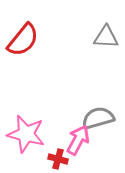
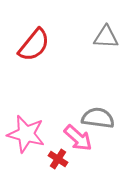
red semicircle: moved 11 px right, 5 px down
gray semicircle: rotated 24 degrees clockwise
pink arrow: moved 2 px up; rotated 104 degrees clockwise
red cross: rotated 18 degrees clockwise
